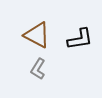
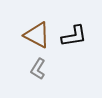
black L-shape: moved 6 px left, 3 px up
